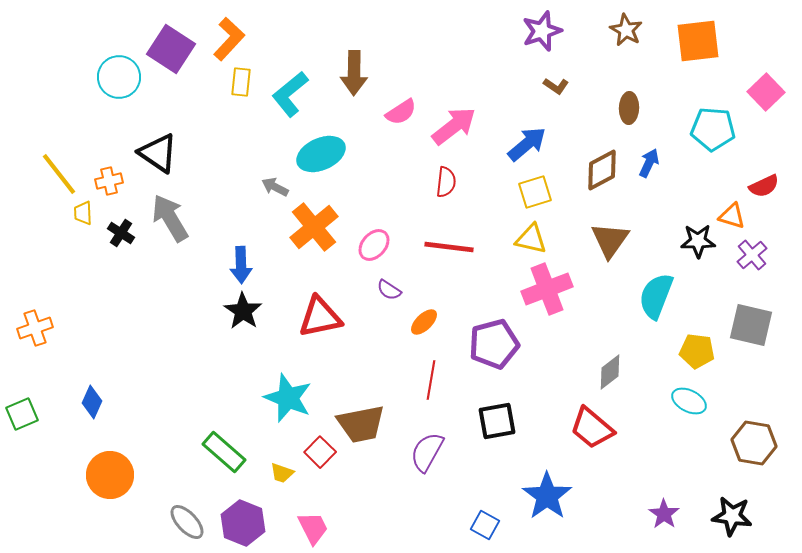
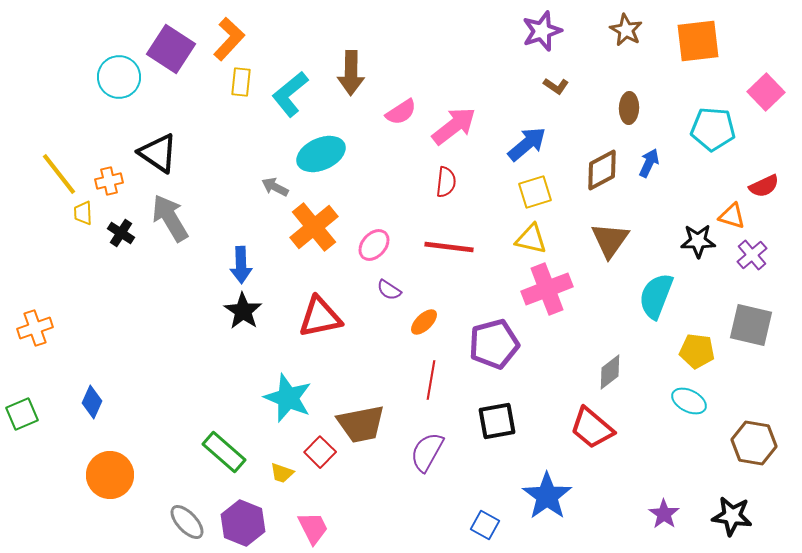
brown arrow at (354, 73): moved 3 px left
